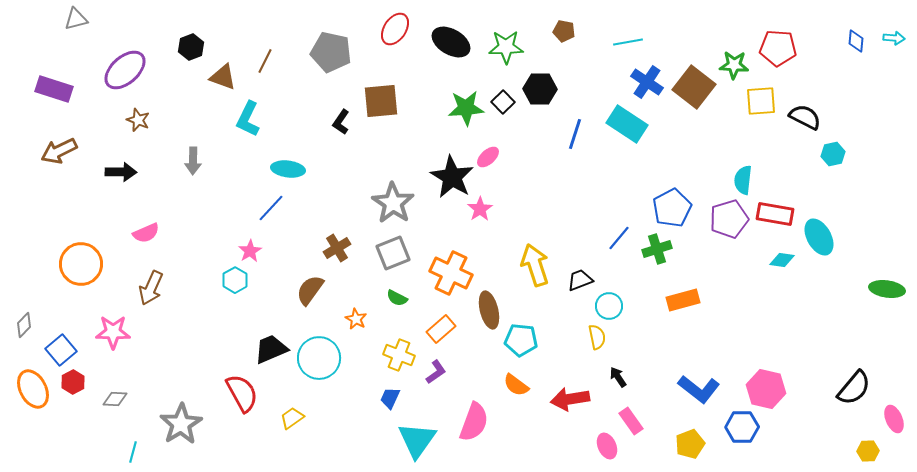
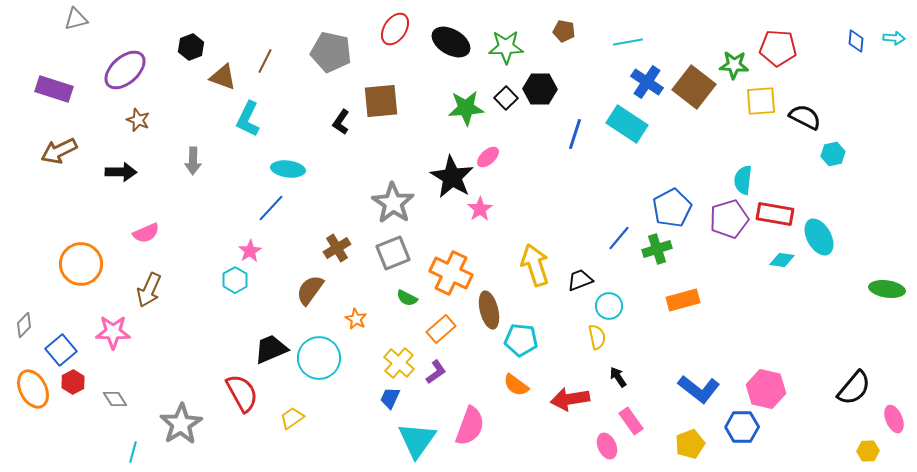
black square at (503, 102): moved 3 px right, 4 px up
brown arrow at (151, 288): moved 2 px left, 2 px down
green semicircle at (397, 298): moved 10 px right
yellow cross at (399, 355): moved 8 px down; rotated 20 degrees clockwise
gray diamond at (115, 399): rotated 55 degrees clockwise
pink semicircle at (474, 422): moved 4 px left, 4 px down
